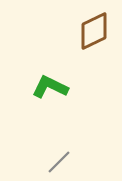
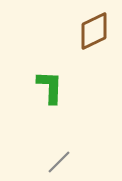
green L-shape: rotated 66 degrees clockwise
